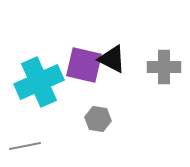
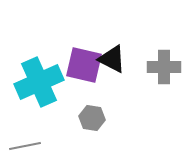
gray hexagon: moved 6 px left, 1 px up
